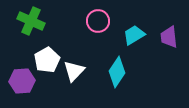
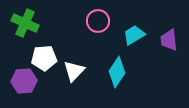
green cross: moved 6 px left, 2 px down
purple trapezoid: moved 3 px down
white pentagon: moved 3 px left, 2 px up; rotated 25 degrees clockwise
purple hexagon: moved 2 px right
